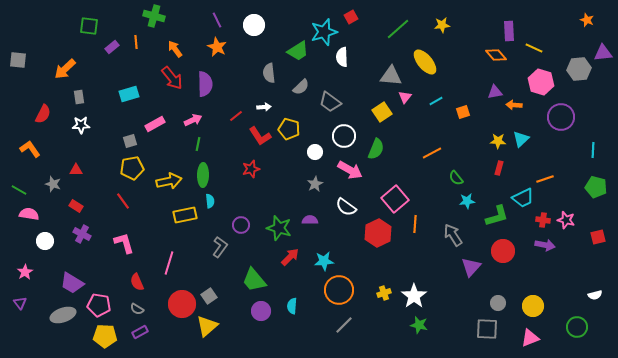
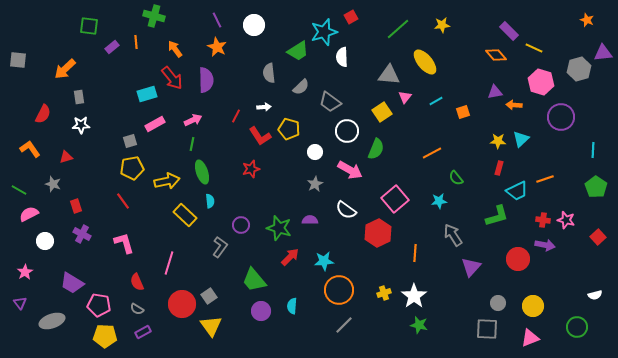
purple rectangle at (509, 31): rotated 42 degrees counterclockwise
gray hexagon at (579, 69): rotated 10 degrees counterclockwise
gray triangle at (391, 76): moved 2 px left, 1 px up
purple semicircle at (205, 84): moved 1 px right, 4 px up
cyan rectangle at (129, 94): moved 18 px right
red line at (236, 116): rotated 24 degrees counterclockwise
white circle at (344, 136): moved 3 px right, 5 px up
green line at (198, 144): moved 6 px left
red triangle at (76, 170): moved 10 px left, 13 px up; rotated 16 degrees counterclockwise
green ellipse at (203, 175): moved 1 px left, 3 px up; rotated 20 degrees counterclockwise
yellow arrow at (169, 181): moved 2 px left
green pentagon at (596, 187): rotated 20 degrees clockwise
cyan trapezoid at (523, 198): moved 6 px left, 7 px up
cyan star at (467, 201): moved 28 px left
red rectangle at (76, 206): rotated 40 degrees clockwise
white semicircle at (346, 207): moved 3 px down
pink semicircle at (29, 214): rotated 36 degrees counterclockwise
yellow rectangle at (185, 215): rotated 55 degrees clockwise
orange line at (415, 224): moved 29 px down
red square at (598, 237): rotated 28 degrees counterclockwise
red circle at (503, 251): moved 15 px right, 8 px down
gray ellipse at (63, 315): moved 11 px left, 6 px down
yellow triangle at (207, 326): moved 4 px right; rotated 25 degrees counterclockwise
purple rectangle at (140, 332): moved 3 px right
